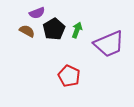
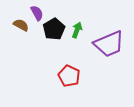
purple semicircle: rotated 98 degrees counterclockwise
brown semicircle: moved 6 px left, 6 px up
